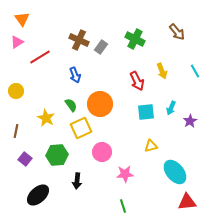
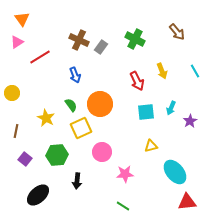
yellow circle: moved 4 px left, 2 px down
green line: rotated 40 degrees counterclockwise
